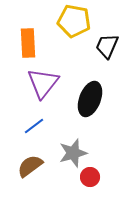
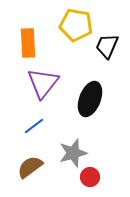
yellow pentagon: moved 2 px right, 4 px down
brown semicircle: moved 1 px down
